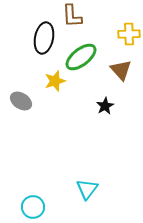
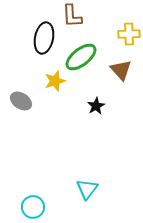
black star: moved 9 px left
